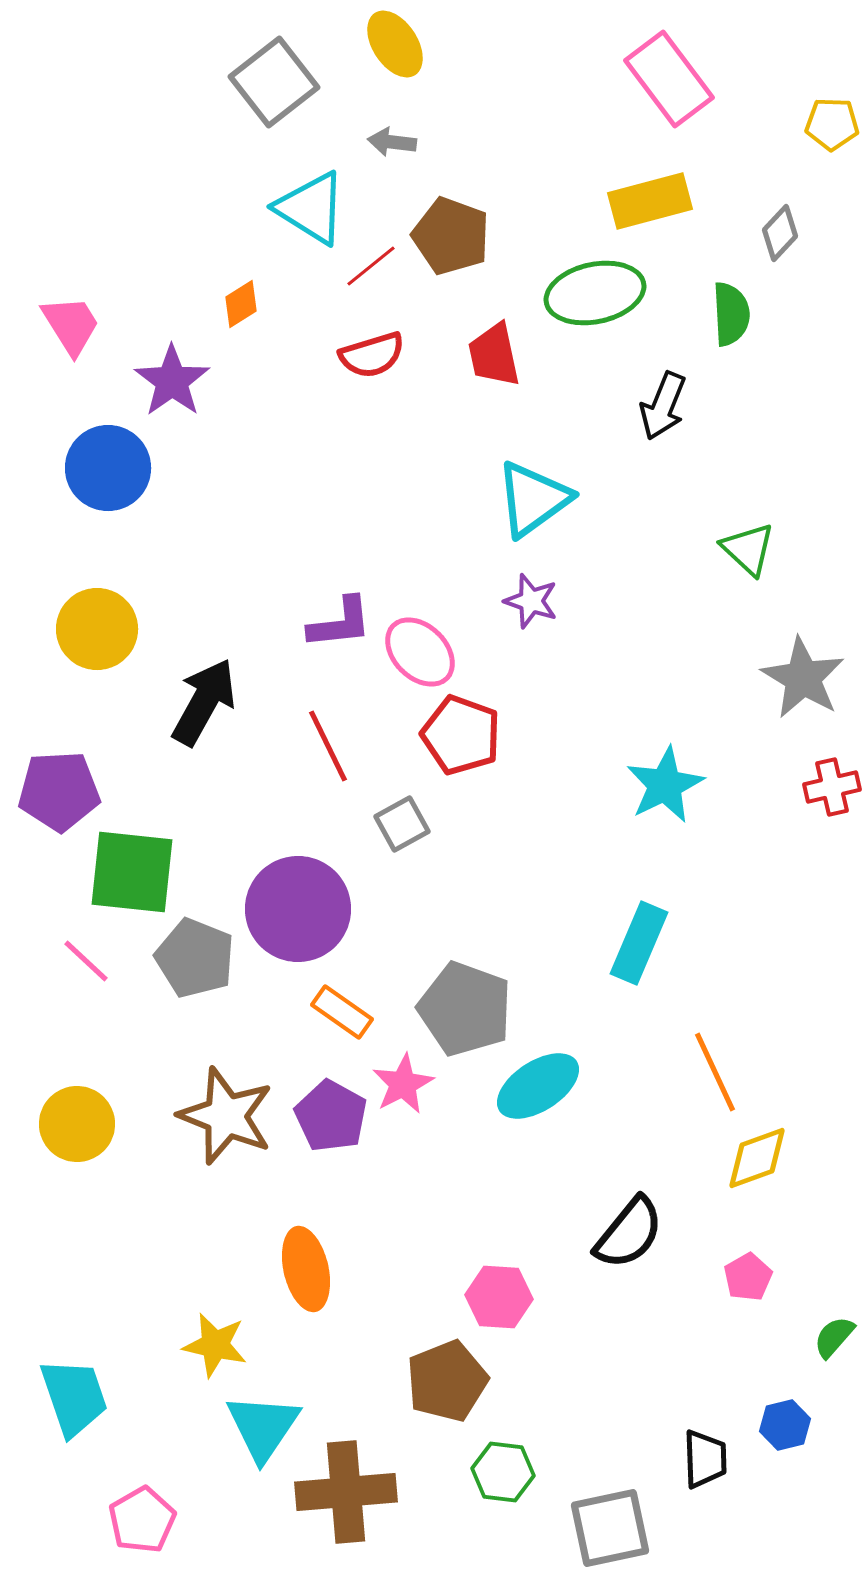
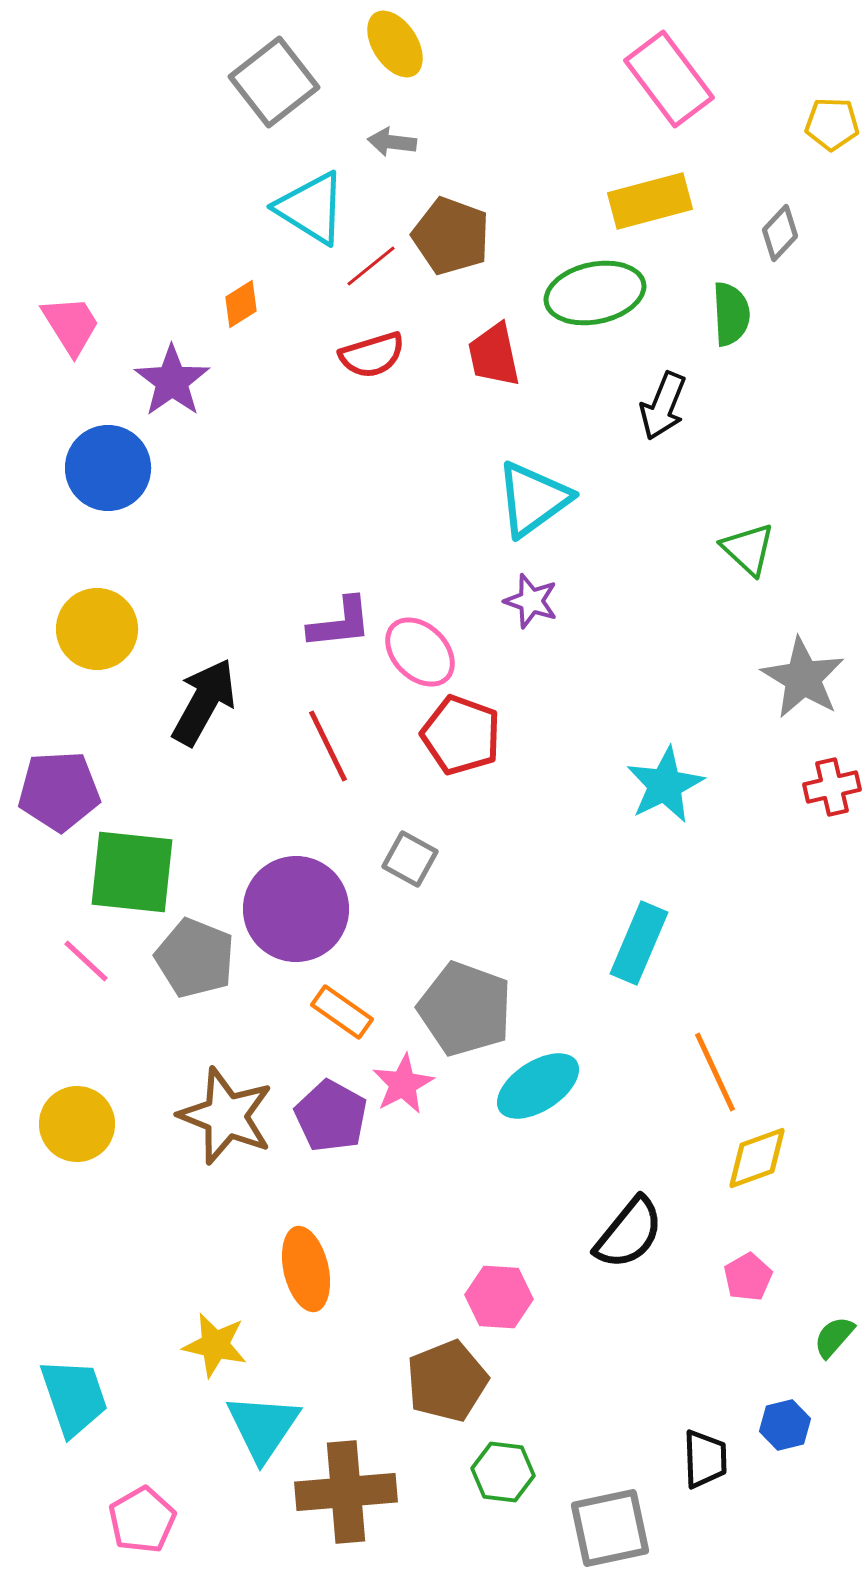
gray square at (402, 824): moved 8 px right, 35 px down; rotated 32 degrees counterclockwise
purple circle at (298, 909): moved 2 px left
